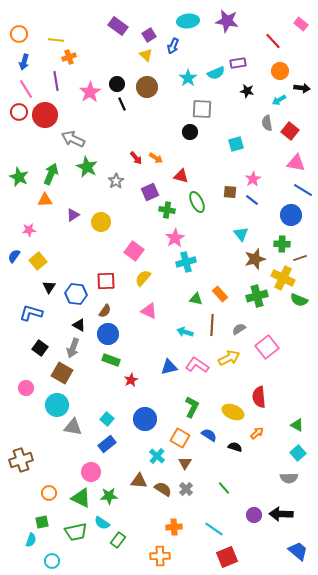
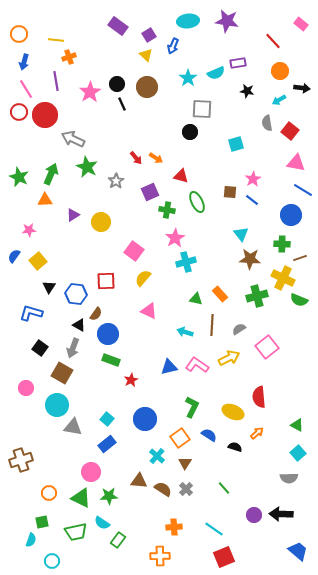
brown star at (255, 259): moved 5 px left; rotated 20 degrees clockwise
brown semicircle at (105, 311): moved 9 px left, 3 px down
orange square at (180, 438): rotated 24 degrees clockwise
red square at (227, 557): moved 3 px left
